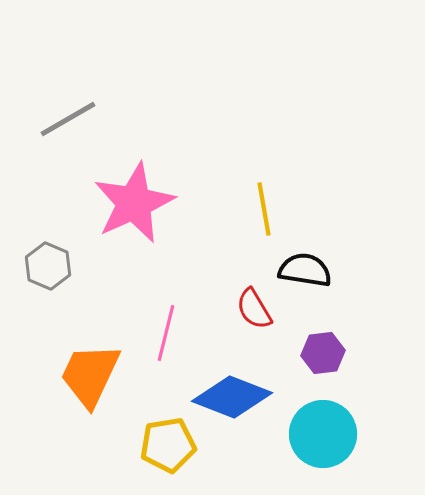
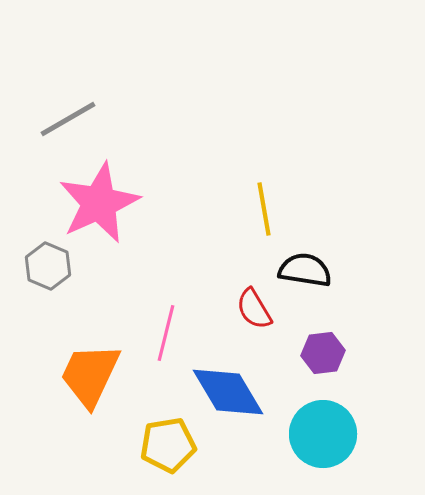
pink star: moved 35 px left
blue diamond: moved 4 px left, 5 px up; rotated 38 degrees clockwise
